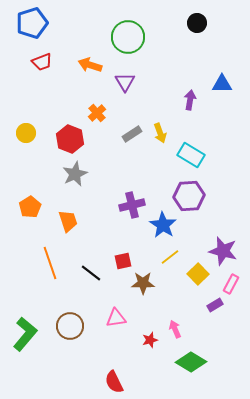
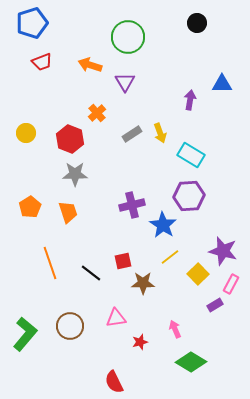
gray star: rotated 25 degrees clockwise
orange trapezoid: moved 9 px up
red star: moved 10 px left, 2 px down
